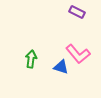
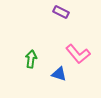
purple rectangle: moved 16 px left
blue triangle: moved 2 px left, 7 px down
